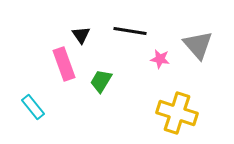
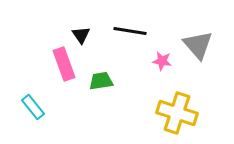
pink star: moved 2 px right, 2 px down
green trapezoid: rotated 50 degrees clockwise
